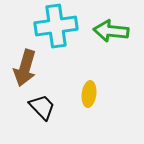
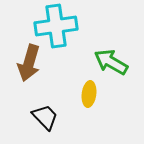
green arrow: moved 31 px down; rotated 24 degrees clockwise
brown arrow: moved 4 px right, 5 px up
black trapezoid: moved 3 px right, 10 px down
